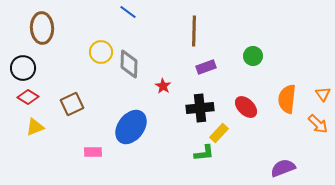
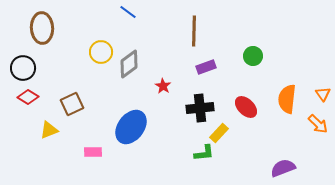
gray diamond: rotated 52 degrees clockwise
yellow triangle: moved 14 px right, 3 px down
